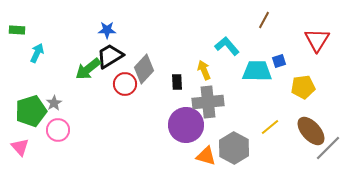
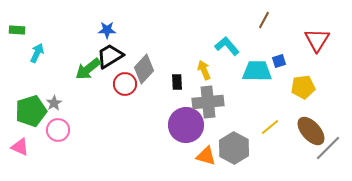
pink triangle: rotated 24 degrees counterclockwise
